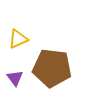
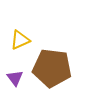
yellow triangle: moved 2 px right, 1 px down
